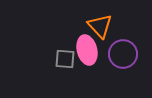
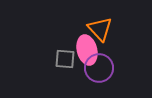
orange triangle: moved 3 px down
purple circle: moved 24 px left, 14 px down
